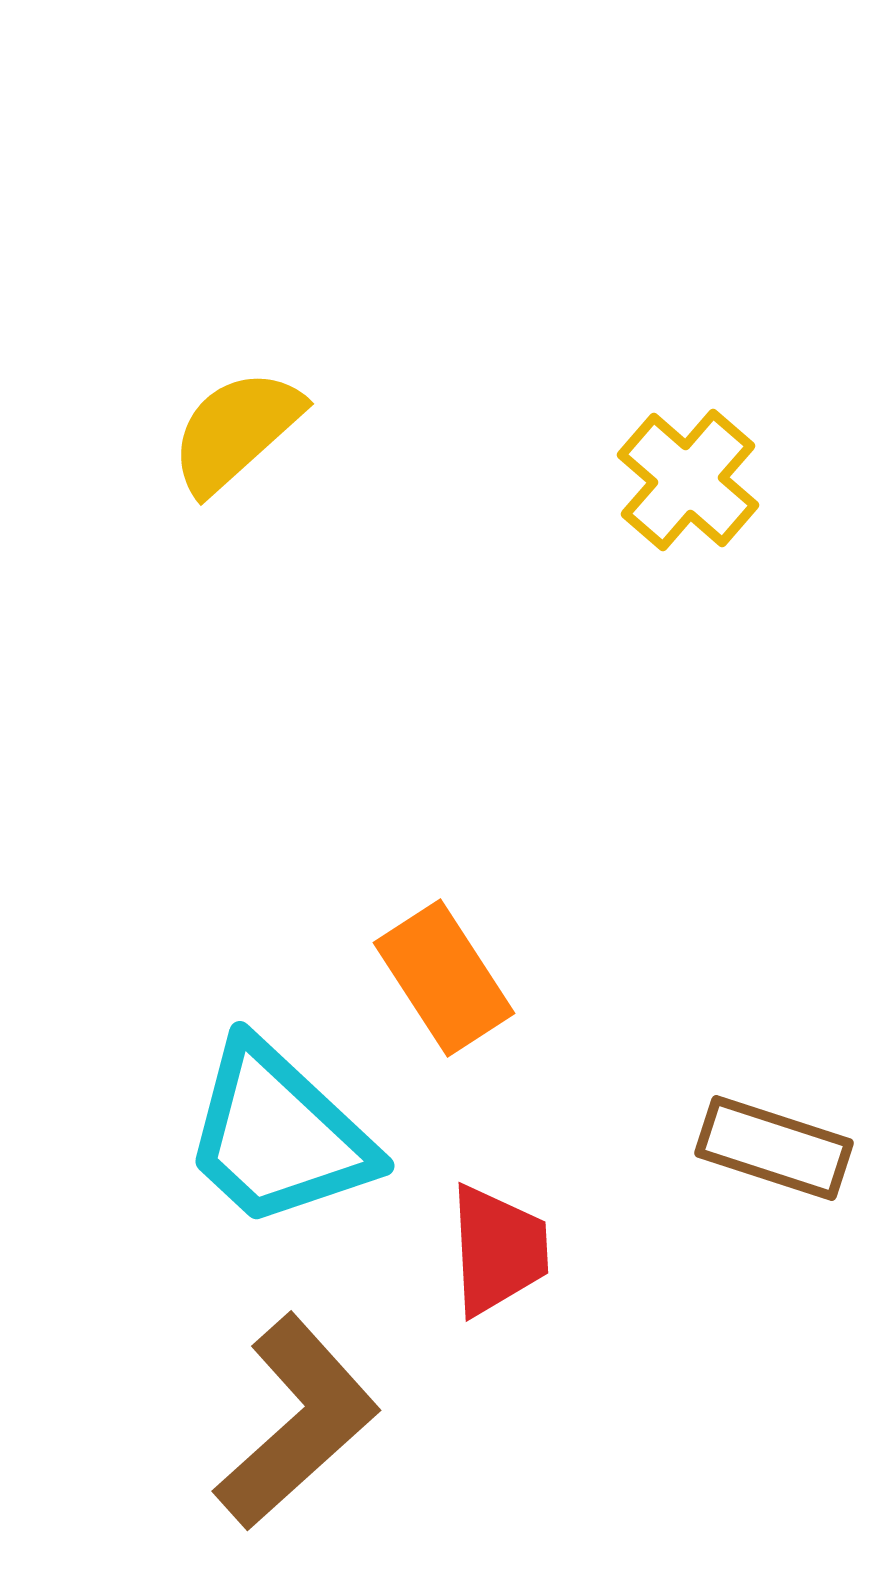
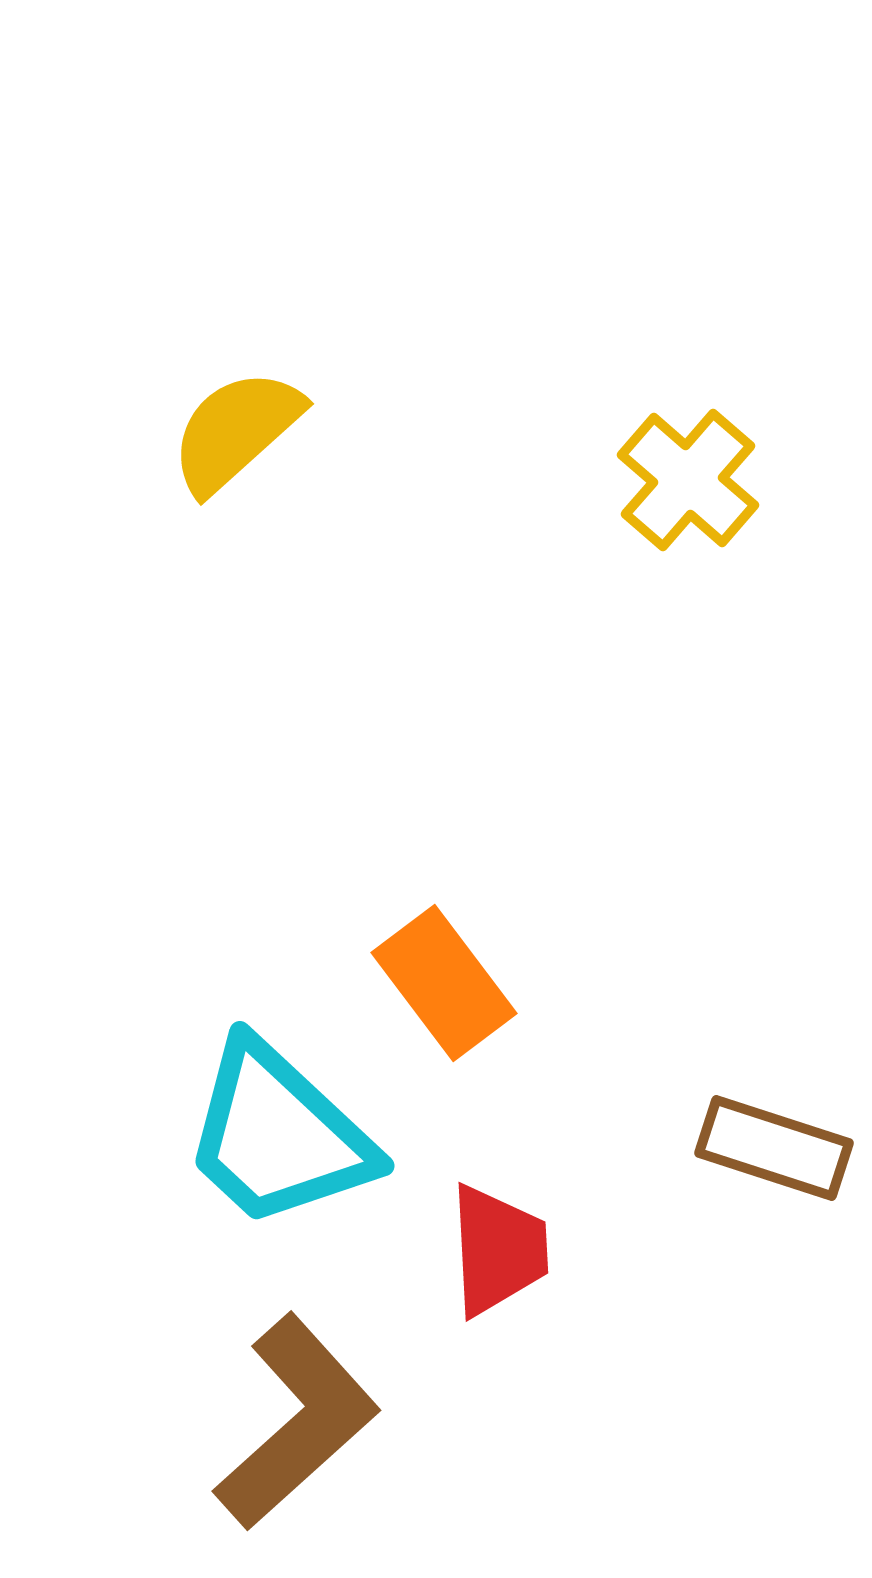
orange rectangle: moved 5 px down; rotated 4 degrees counterclockwise
